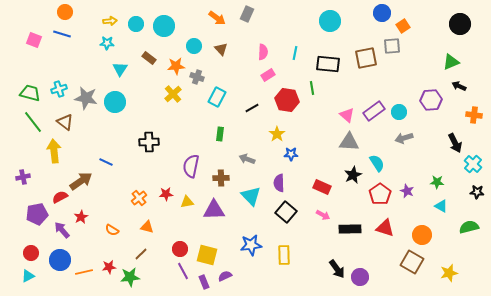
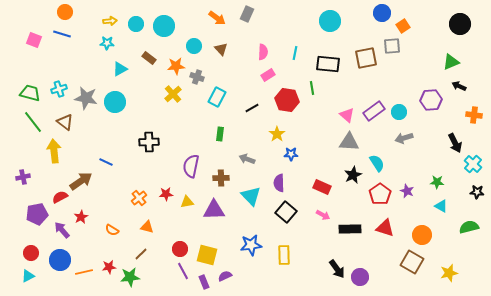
cyan triangle at (120, 69): rotated 28 degrees clockwise
